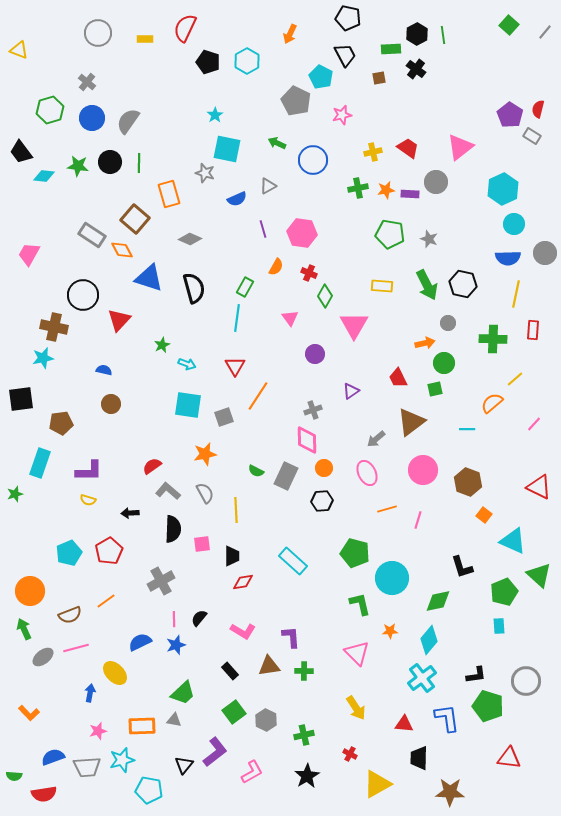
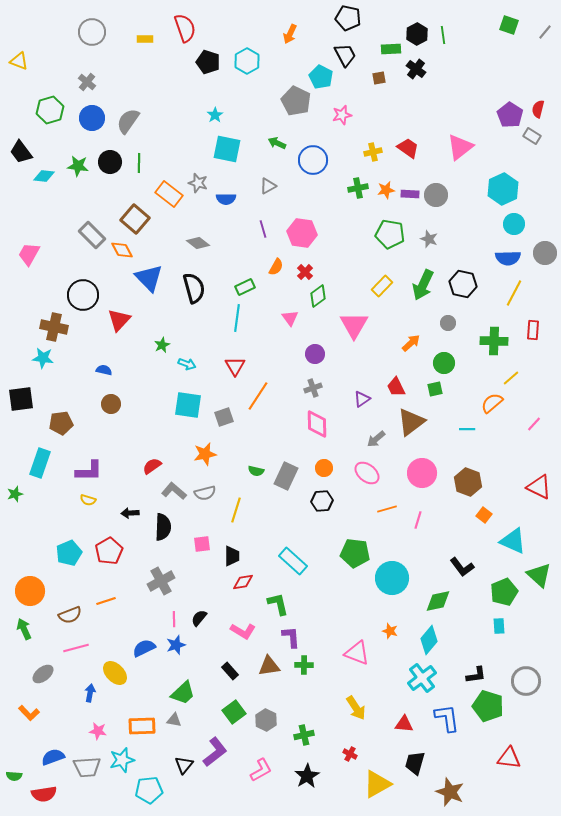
green square at (509, 25): rotated 24 degrees counterclockwise
red semicircle at (185, 28): rotated 136 degrees clockwise
gray circle at (98, 33): moved 6 px left, 1 px up
yellow triangle at (19, 50): moved 11 px down
gray star at (205, 173): moved 7 px left, 10 px down
gray circle at (436, 182): moved 13 px down
orange rectangle at (169, 194): rotated 36 degrees counterclockwise
blue semicircle at (237, 199): moved 11 px left; rotated 24 degrees clockwise
gray rectangle at (92, 235): rotated 12 degrees clockwise
gray diamond at (190, 239): moved 8 px right, 4 px down; rotated 15 degrees clockwise
red cross at (309, 273): moved 4 px left, 1 px up; rotated 21 degrees clockwise
blue triangle at (149, 278): rotated 28 degrees clockwise
green arrow at (427, 285): moved 4 px left; rotated 52 degrees clockwise
yellow rectangle at (382, 286): rotated 50 degrees counterclockwise
green rectangle at (245, 287): rotated 36 degrees clockwise
yellow line at (516, 294): moved 2 px left, 1 px up; rotated 16 degrees clockwise
green diamond at (325, 296): moved 7 px left; rotated 25 degrees clockwise
green cross at (493, 339): moved 1 px right, 2 px down
orange arrow at (425, 343): moved 14 px left; rotated 30 degrees counterclockwise
cyan star at (43, 358): rotated 20 degrees clockwise
red trapezoid at (398, 378): moved 2 px left, 9 px down
yellow line at (515, 379): moved 4 px left, 1 px up
purple triangle at (351, 391): moved 11 px right, 8 px down
gray cross at (313, 410): moved 22 px up
pink diamond at (307, 440): moved 10 px right, 16 px up
pink circle at (423, 470): moved 1 px left, 3 px down
green semicircle at (256, 471): rotated 14 degrees counterclockwise
pink ellipse at (367, 473): rotated 25 degrees counterclockwise
gray L-shape at (168, 491): moved 6 px right
gray semicircle at (205, 493): rotated 105 degrees clockwise
yellow line at (236, 510): rotated 20 degrees clockwise
black semicircle at (173, 529): moved 10 px left, 2 px up
green pentagon at (355, 553): rotated 8 degrees counterclockwise
black L-shape at (462, 567): rotated 20 degrees counterclockwise
orange line at (106, 601): rotated 18 degrees clockwise
green L-shape at (360, 604): moved 82 px left
orange star at (390, 631): rotated 21 degrees clockwise
blue semicircle at (140, 642): moved 4 px right, 6 px down
pink triangle at (357, 653): rotated 24 degrees counterclockwise
gray ellipse at (43, 657): moved 17 px down
green cross at (304, 671): moved 6 px up
pink star at (98, 731): rotated 24 degrees clockwise
black trapezoid at (419, 758): moved 4 px left, 5 px down; rotated 15 degrees clockwise
pink L-shape at (252, 772): moved 9 px right, 2 px up
cyan pentagon at (149, 790): rotated 16 degrees counterclockwise
brown star at (450, 792): rotated 20 degrees clockwise
